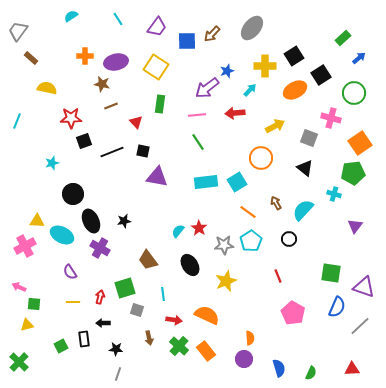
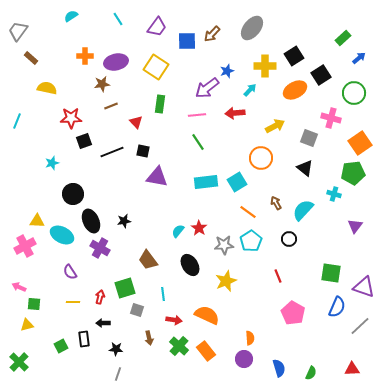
brown star at (102, 84): rotated 21 degrees counterclockwise
